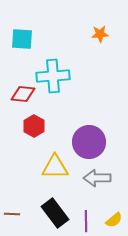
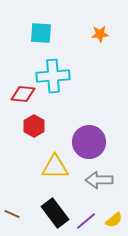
cyan square: moved 19 px right, 6 px up
gray arrow: moved 2 px right, 2 px down
brown line: rotated 21 degrees clockwise
purple line: rotated 50 degrees clockwise
